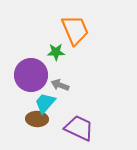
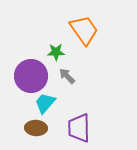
orange trapezoid: moved 9 px right; rotated 12 degrees counterclockwise
purple circle: moved 1 px down
gray arrow: moved 7 px right, 9 px up; rotated 24 degrees clockwise
brown ellipse: moved 1 px left, 9 px down
purple trapezoid: rotated 116 degrees counterclockwise
